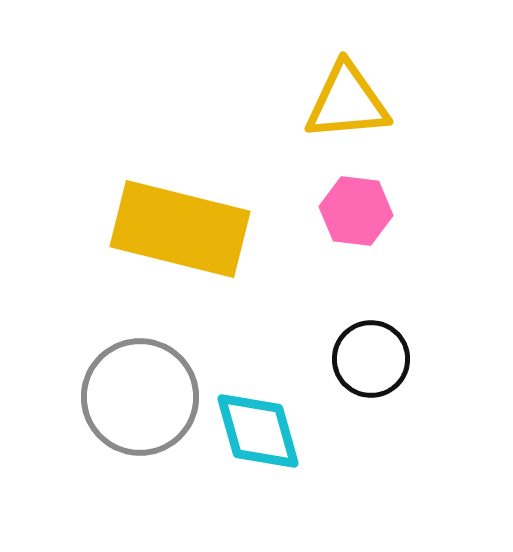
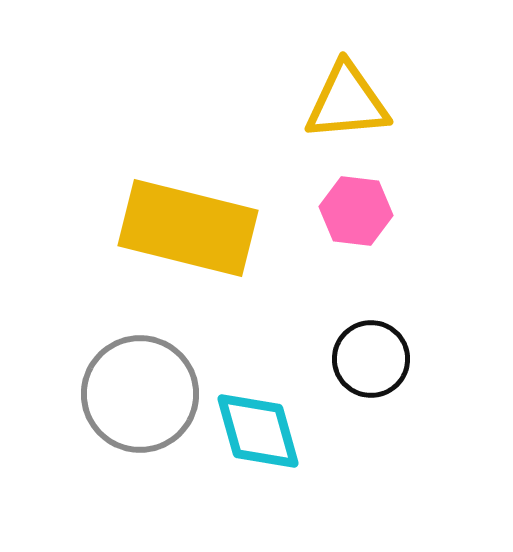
yellow rectangle: moved 8 px right, 1 px up
gray circle: moved 3 px up
